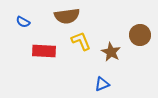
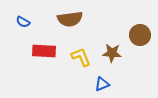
brown semicircle: moved 3 px right, 3 px down
yellow L-shape: moved 16 px down
brown star: moved 1 px right, 1 px down; rotated 24 degrees counterclockwise
